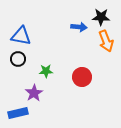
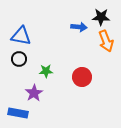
black circle: moved 1 px right
blue rectangle: rotated 24 degrees clockwise
